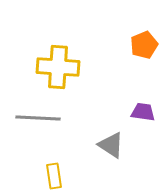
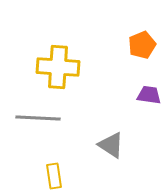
orange pentagon: moved 2 px left
purple trapezoid: moved 6 px right, 17 px up
